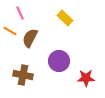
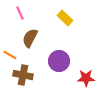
orange line: moved 24 px down
